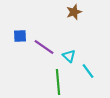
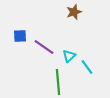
cyan triangle: rotated 32 degrees clockwise
cyan line: moved 1 px left, 4 px up
